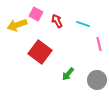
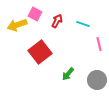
pink square: moved 1 px left
red arrow: rotated 56 degrees clockwise
red square: rotated 15 degrees clockwise
